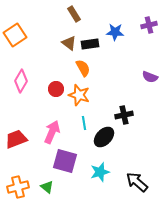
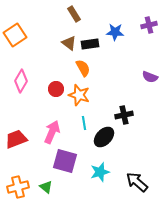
green triangle: moved 1 px left
